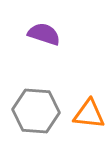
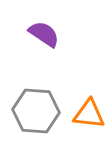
purple semicircle: rotated 16 degrees clockwise
